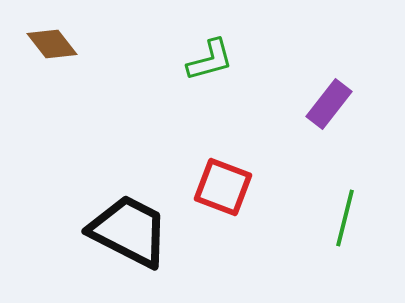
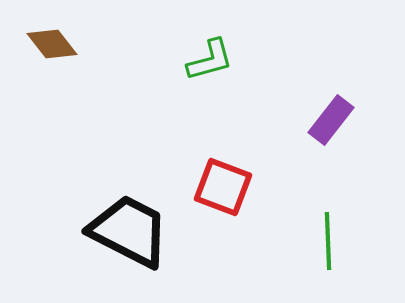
purple rectangle: moved 2 px right, 16 px down
green line: moved 17 px left, 23 px down; rotated 16 degrees counterclockwise
